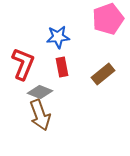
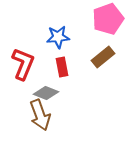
brown rectangle: moved 17 px up
gray diamond: moved 6 px right, 1 px down
